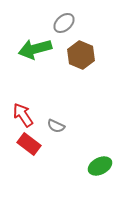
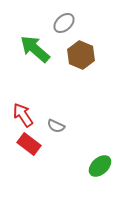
green arrow: rotated 56 degrees clockwise
green ellipse: rotated 15 degrees counterclockwise
